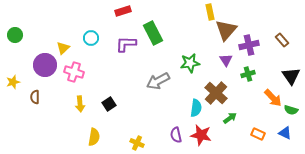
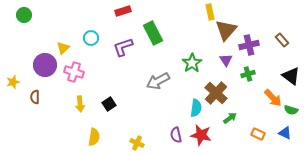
green circle: moved 9 px right, 20 px up
purple L-shape: moved 3 px left, 3 px down; rotated 20 degrees counterclockwise
green star: moved 2 px right; rotated 24 degrees counterclockwise
black triangle: rotated 18 degrees counterclockwise
